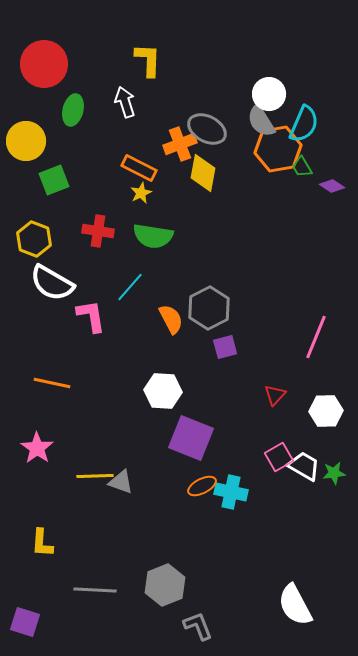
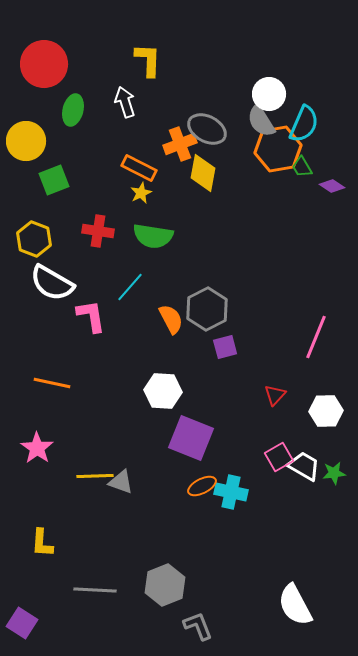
gray hexagon at (209, 308): moved 2 px left, 1 px down
purple square at (25, 622): moved 3 px left, 1 px down; rotated 16 degrees clockwise
